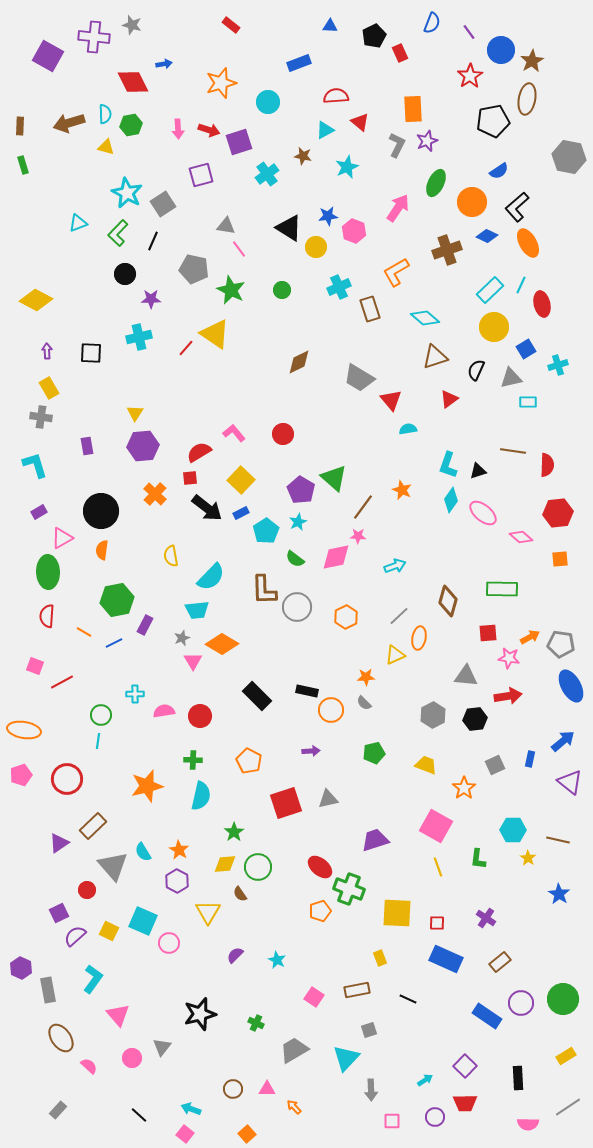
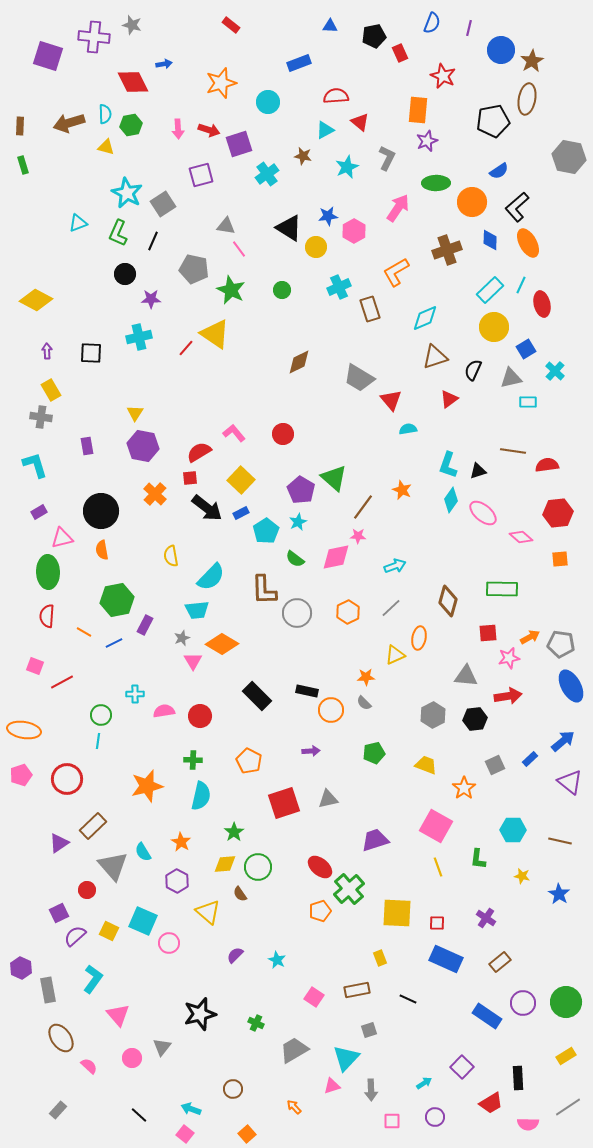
purple line at (469, 32): moved 4 px up; rotated 49 degrees clockwise
black pentagon at (374, 36): rotated 15 degrees clockwise
purple square at (48, 56): rotated 12 degrees counterclockwise
red star at (470, 76): moved 27 px left; rotated 15 degrees counterclockwise
orange rectangle at (413, 109): moved 5 px right, 1 px down; rotated 8 degrees clockwise
purple square at (239, 142): moved 2 px down
gray L-shape at (397, 145): moved 10 px left, 13 px down
green ellipse at (436, 183): rotated 64 degrees clockwise
pink hexagon at (354, 231): rotated 10 degrees clockwise
green L-shape at (118, 233): rotated 20 degrees counterclockwise
blue diamond at (487, 236): moved 3 px right, 4 px down; rotated 65 degrees clockwise
cyan diamond at (425, 318): rotated 64 degrees counterclockwise
cyan cross at (558, 365): moved 3 px left, 6 px down; rotated 30 degrees counterclockwise
black semicircle at (476, 370): moved 3 px left
yellow rectangle at (49, 388): moved 2 px right, 2 px down
purple hexagon at (143, 446): rotated 16 degrees clockwise
red semicircle at (547, 465): rotated 100 degrees counterclockwise
pink triangle at (62, 538): rotated 15 degrees clockwise
orange semicircle at (102, 550): rotated 18 degrees counterclockwise
gray circle at (297, 607): moved 6 px down
gray line at (399, 616): moved 8 px left, 8 px up
orange hexagon at (346, 617): moved 2 px right, 5 px up
pink star at (509, 658): rotated 20 degrees counterclockwise
blue rectangle at (530, 759): rotated 35 degrees clockwise
red square at (286, 803): moved 2 px left
brown line at (558, 840): moved 2 px right, 1 px down
orange star at (179, 850): moved 2 px right, 8 px up
yellow star at (528, 858): moved 6 px left, 18 px down; rotated 21 degrees counterclockwise
green cross at (349, 889): rotated 28 degrees clockwise
yellow triangle at (208, 912): rotated 20 degrees counterclockwise
green circle at (563, 999): moved 3 px right, 3 px down
purple circle at (521, 1003): moved 2 px right
purple square at (465, 1066): moved 3 px left, 1 px down
cyan arrow at (425, 1080): moved 1 px left, 3 px down
pink triangle at (267, 1089): moved 65 px right, 3 px up; rotated 18 degrees counterclockwise
red trapezoid at (465, 1103): moved 26 px right; rotated 30 degrees counterclockwise
